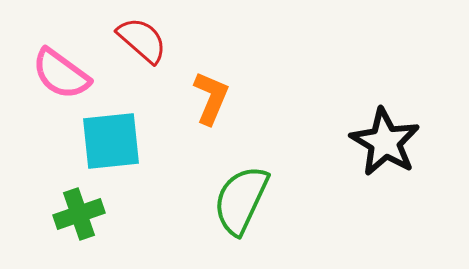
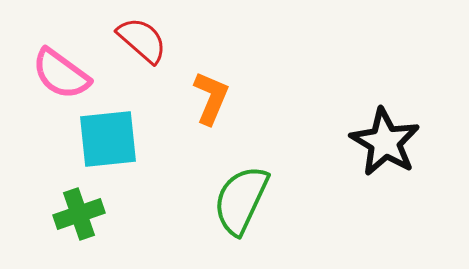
cyan square: moved 3 px left, 2 px up
